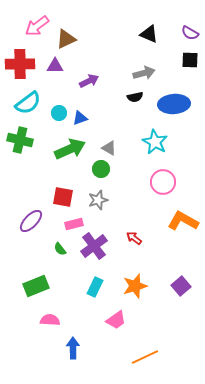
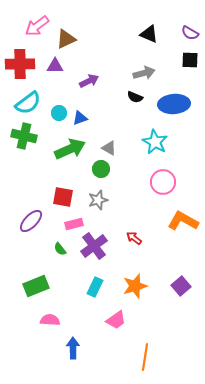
black semicircle: rotated 35 degrees clockwise
green cross: moved 4 px right, 4 px up
orange line: rotated 56 degrees counterclockwise
